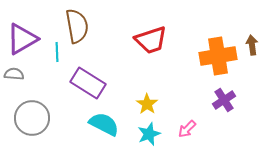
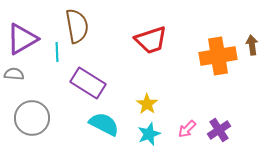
purple cross: moved 5 px left, 30 px down
